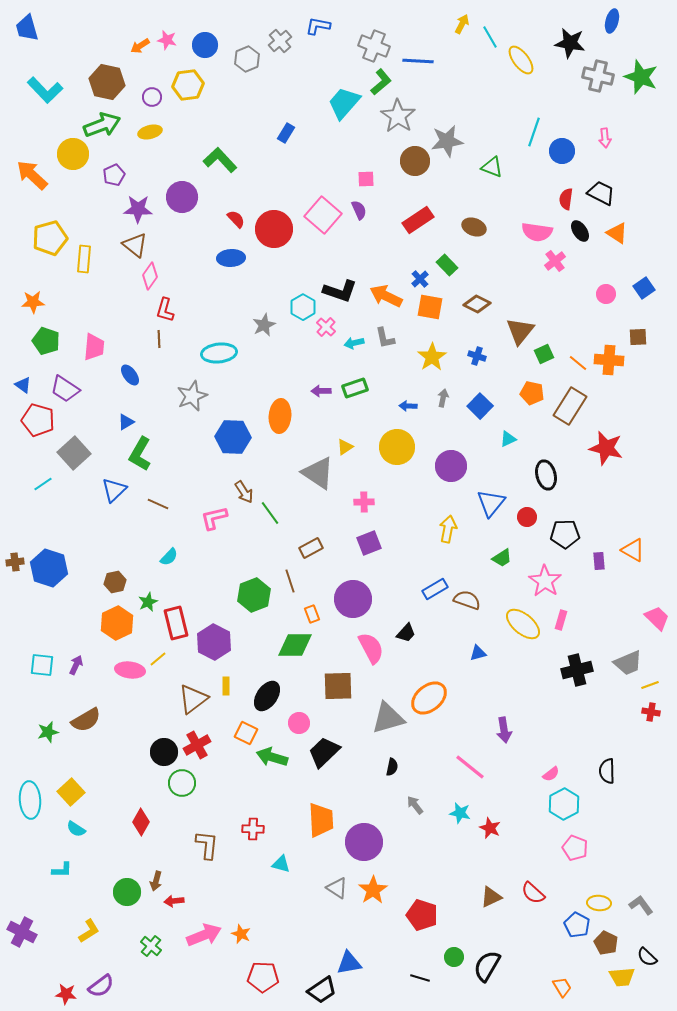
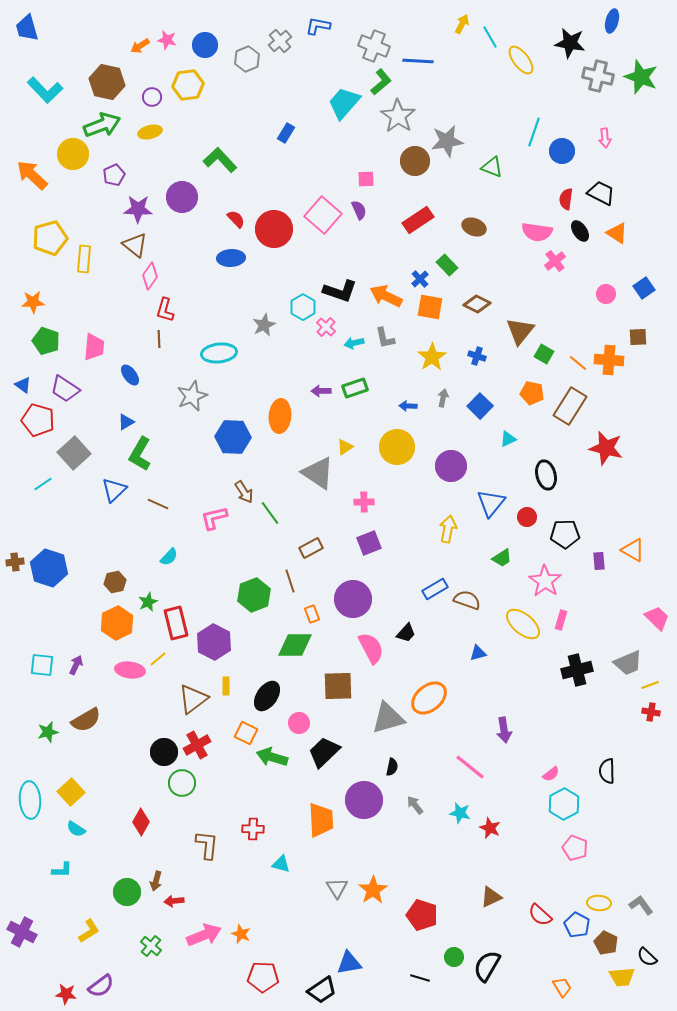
green square at (544, 354): rotated 36 degrees counterclockwise
purple circle at (364, 842): moved 42 px up
gray triangle at (337, 888): rotated 25 degrees clockwise
red semicircle at (533, 893): moved 7 px right, 22 px down
